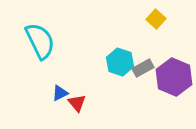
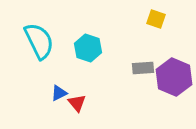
yellow square: rotated 24 degrees counterclockwise
cyan semicircle: moved 1 px left
cyan hexagon: moved 32 px left, 14 px up
gray rectangle: rotated 25 degrees clockwise
blue triangle: moved 1 px left
